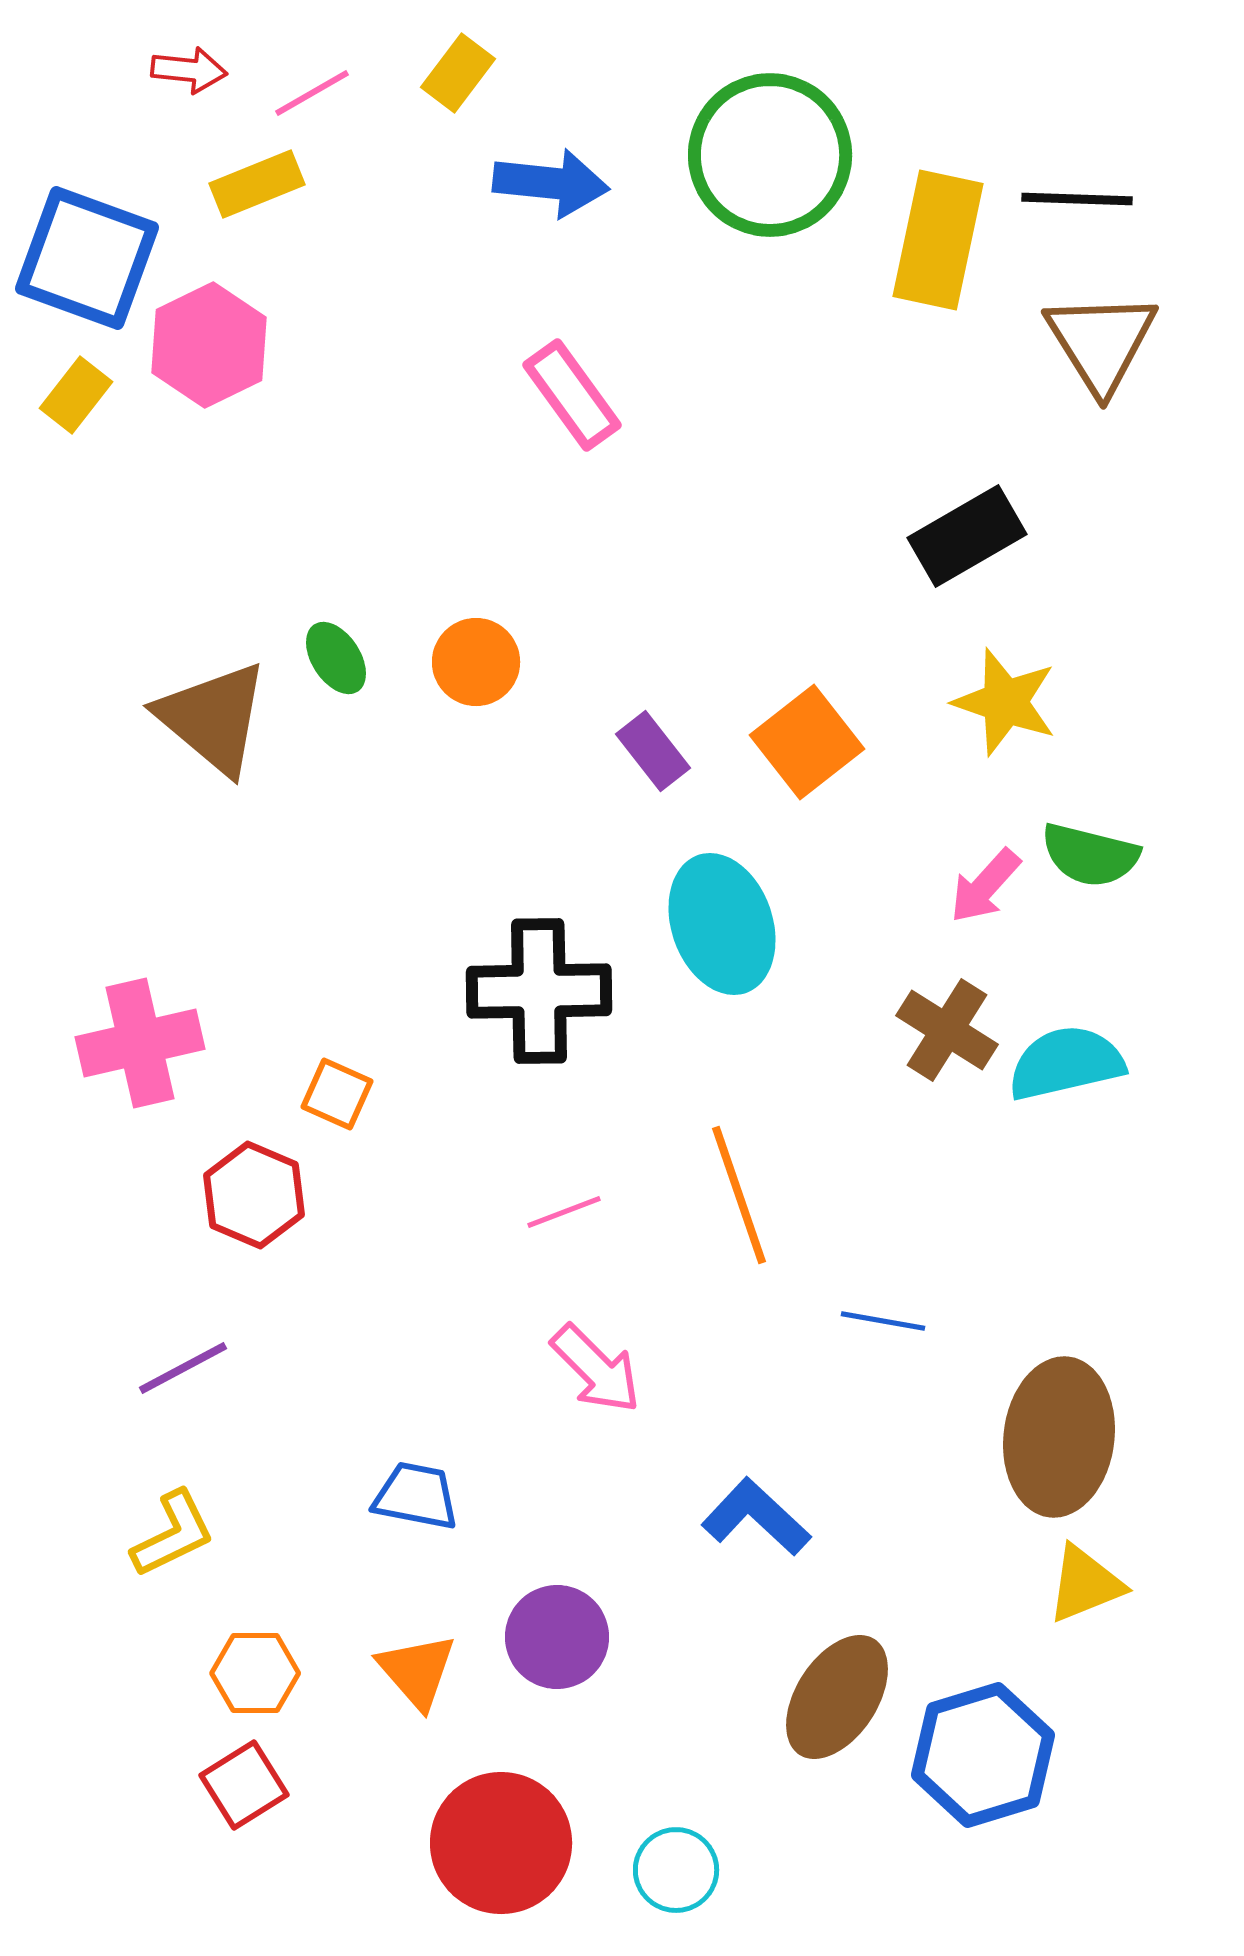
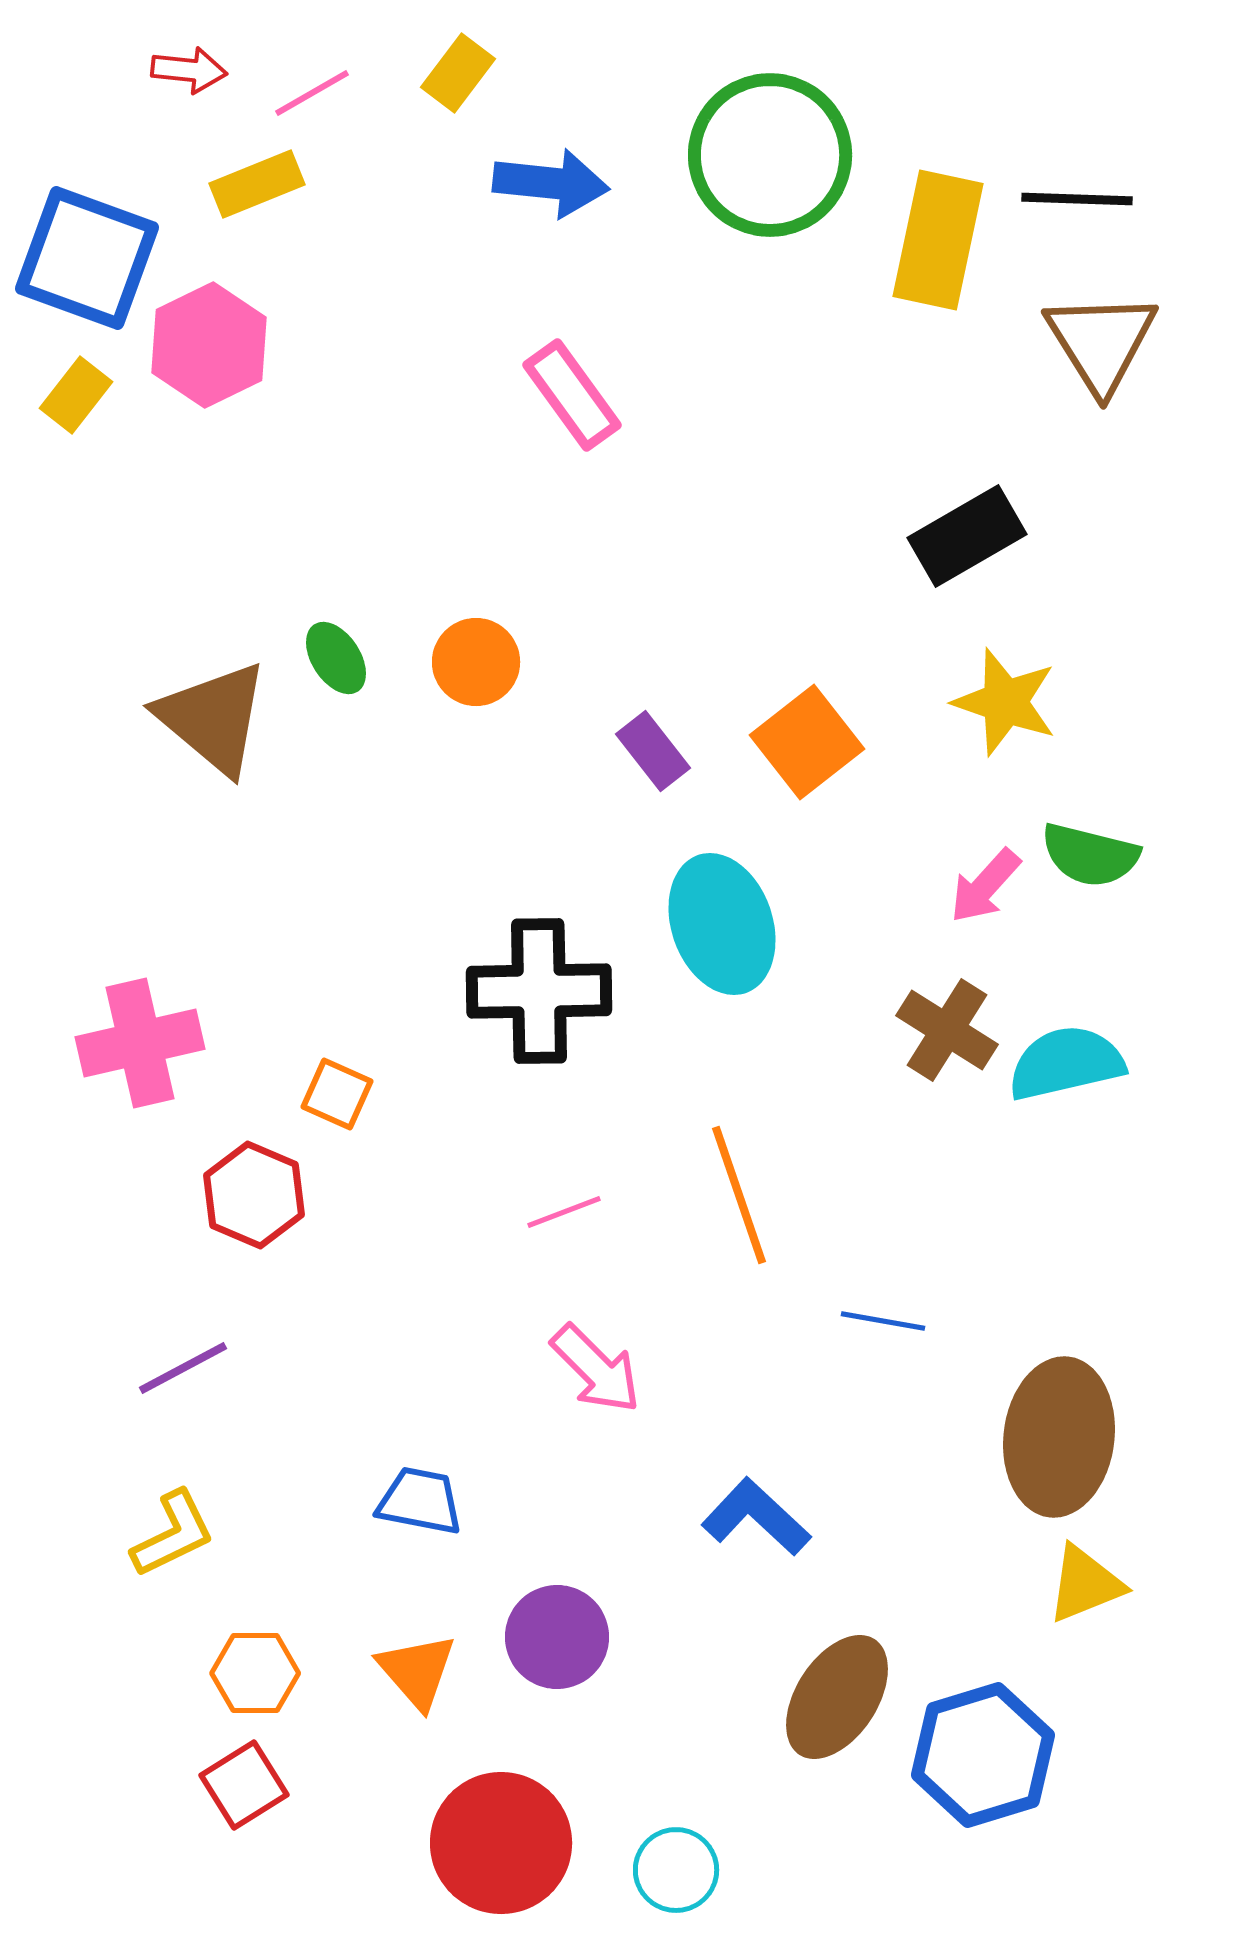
blue trapezoid at (416, 1496): moved 4 px right, 5 px down
